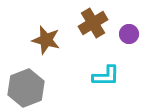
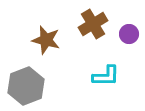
brown cross: moved 1 px down
gray hexagon: moved 2 px up
